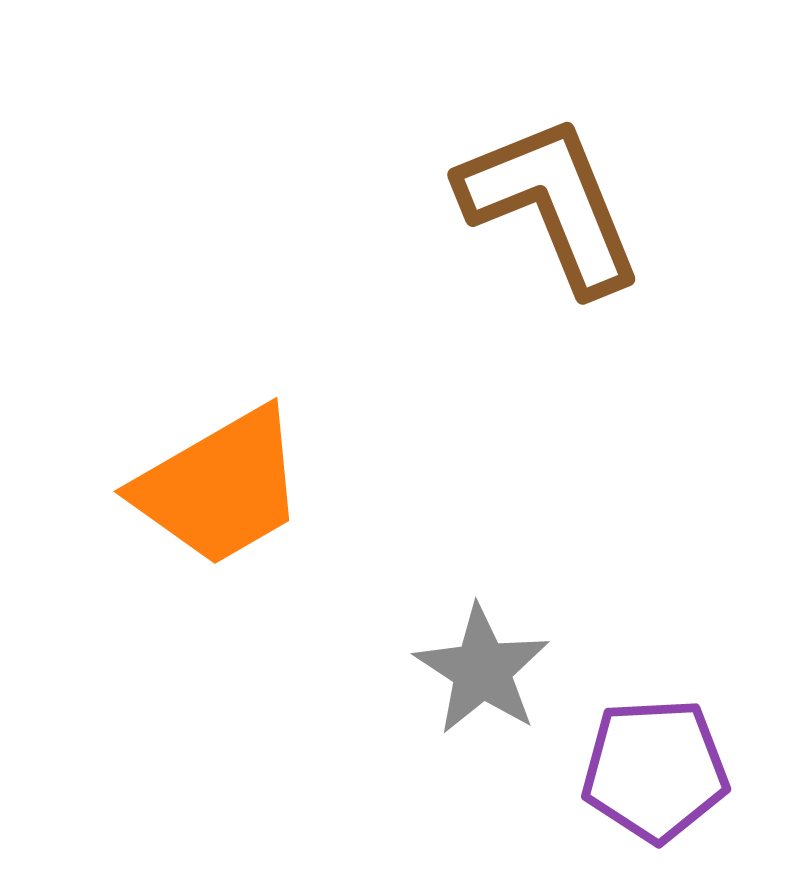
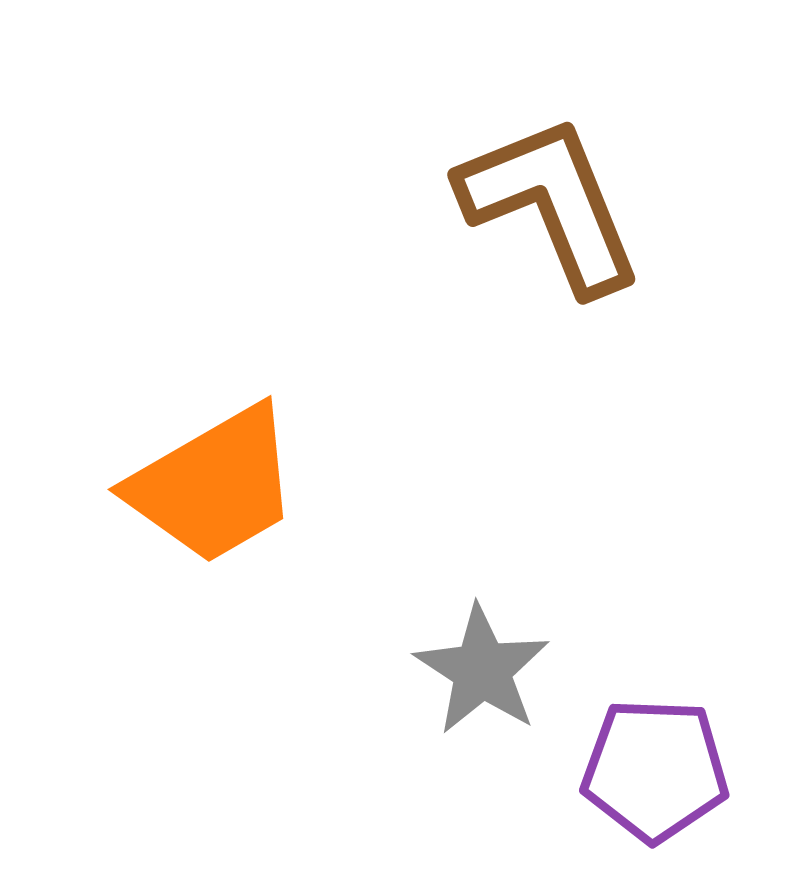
orange trapezoid: moved 6 px left, 2 px up
purple pentagon: rotated 5 degrees clockwise
